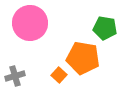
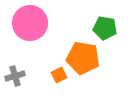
orange square: rotated 21 degrees clockwise
